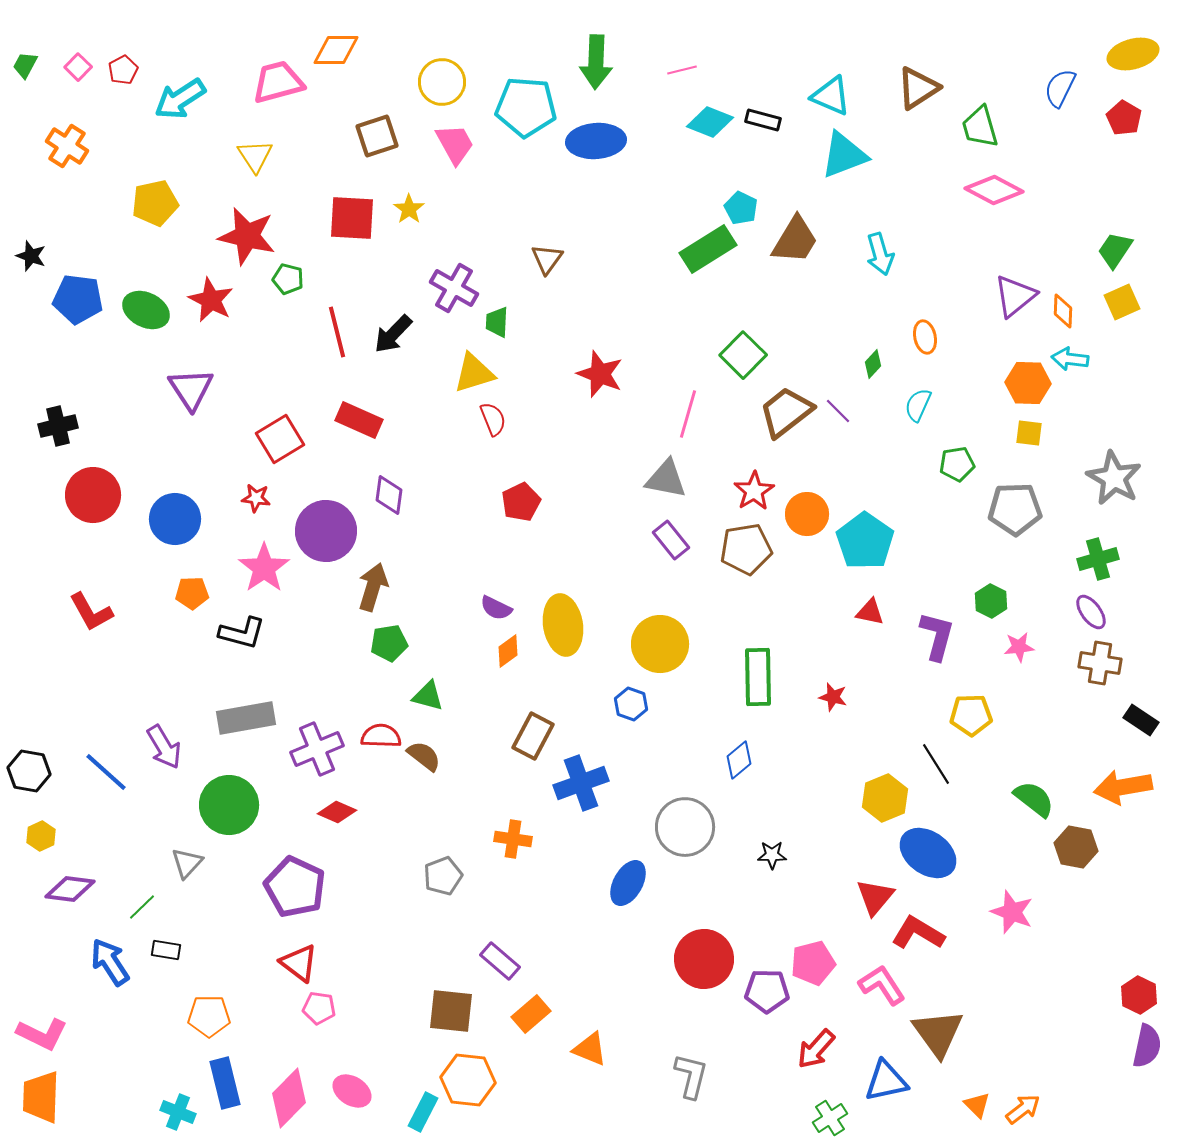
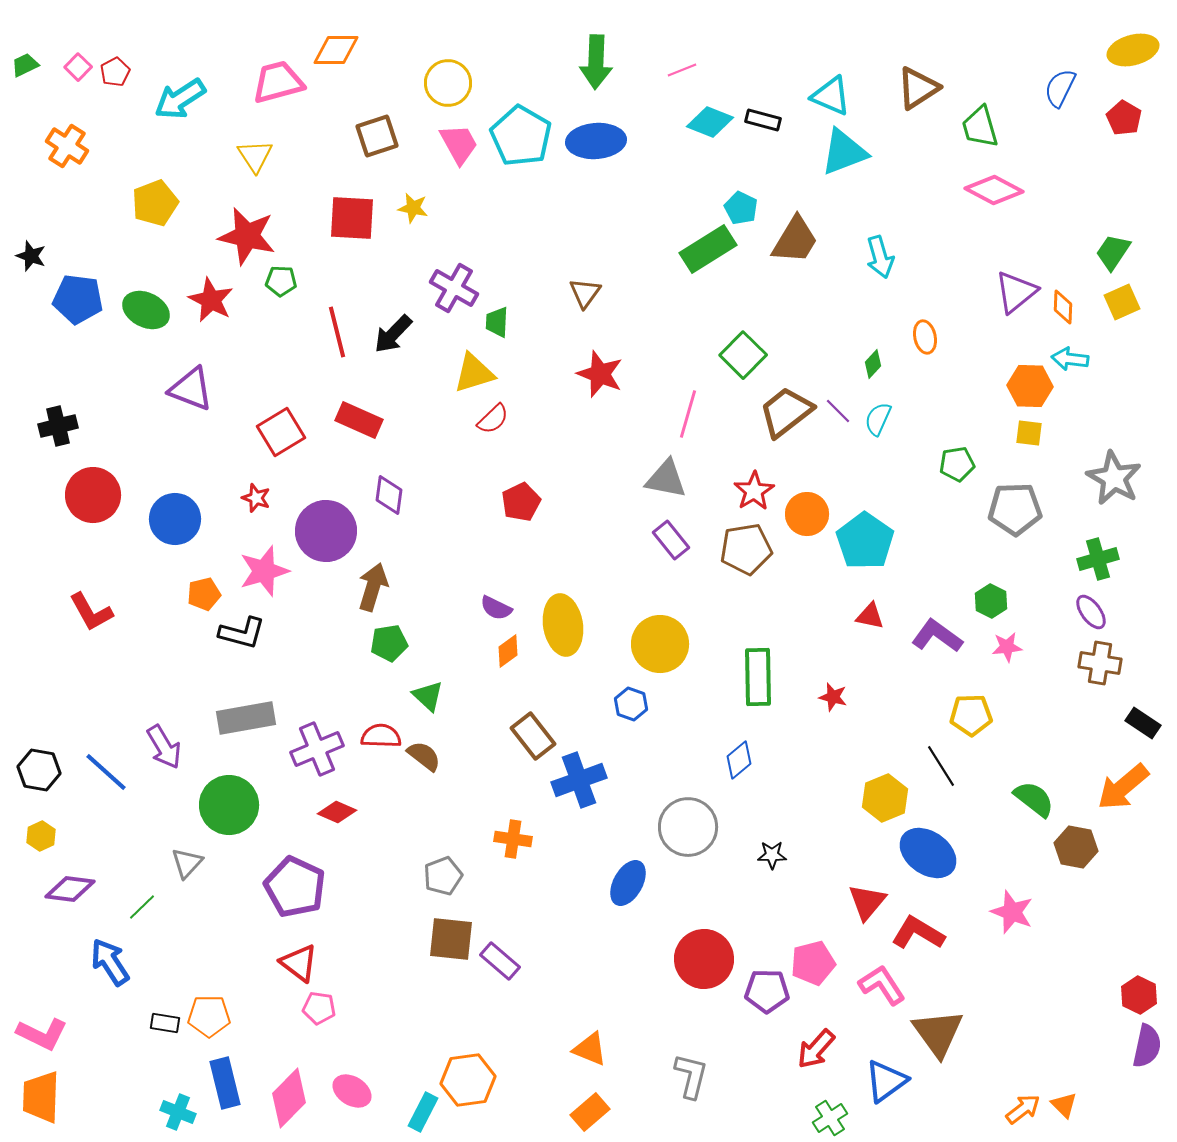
yellow ellipse at (1133, 54): moved 4 px up
green trapezoid at (25, 65): rotated 36 degrees clockwise
red pentagon at (123, 70): moved 8 px left, 2 px down
pink line at (682, 70): rotated 8 degrees counterclockwise
yellow circle at (442, 82): moved 6 px right, 1 px down
cyan pentagon at (526, 107): moved 5 px left, 29 px down; rotated 26 degrees clockwise
pink trapezoid at (455, 144): moved 4 px right
cyan triangle at (844, 155): moved 3 px up
yellow pentagon at (155, 203): rotated 9 degrees counterclockwise
yellow star at (409, 209): moved 4 px right, 1 px up; rotated 24 degrees counterclockwise
green trapezoid at (1115, 250): moved 2 px left, 2 px down
cyan arrow at (880, 254): moved 3 px down
brown triangle at (547, 259): moved 38 px right, 34 px down
green pentagon at (288, 279): moved 7 px left, 2 px down; rotated 12 degrees counterclockwise
purple triangle at (1015, 296): moved 1 px right, 4 px up
orange diamond at (1063, 311): moved 4 px up
orange hexagon at (1028, 383): moved 2 px right, 3 px down
purple triangle at (191, 389): rotated 36 degrees counterclockwise
cyan semicircle at (918, 405): moved 40 px left, 14 px down
red semicircle at (493, 419): rotated 68 degrees clockwise
red square at (280, 439): moved 1 px right, 7 px up
red star at (256, 498): rotated 12 degrees clockwise
pink star at (264, 568): moved 3 px down; rotated 18 degrees clockwise
orange pentagon at (192, 593): moved 12 px right, 1 px down; rotated 12 degrees counterclockwise
red triangle at (870, 612): moved 4 px down
purple L-shape at (937, 636): rotated 69 degrees counterclockwise
pink star at (1019, 647): moved 12 px left
green triangle at (428, 696): rotated 28 degrees clockwise
black rectangle at (1141, 720): moved 2 px right, 3 px down
brown rectangle at (533, 736): rotated 66 degrees counterclockwise
black line at (936, 764): moved 5 px right, 2 px down
black hexagon at (29, 771): moved 10 px right, 1 px up
blue cross at (581, 783): moved 2 px left, 3 px up
orange arrow at (1123, 787): rotated 30 degrees counterclockwise
gray circle at (685, 827): moved 3 px right
red triangle at (875, 897): moved 8 px left, 5 px down
black rectangle at (166, 950): moved 1 px left, 73 px down
brown square at (451, 1011): moved 72 px up
orange rectangle at (531, 1014): moved 59 px right, 98 px down
orange hexagon at (468, 1080): rotated 14 degrees counterclockwise
blue triangle at (886, 1081): rotated 24 degrees counterclockwise
orange triangle at (977, 1105): moved 87 px right
